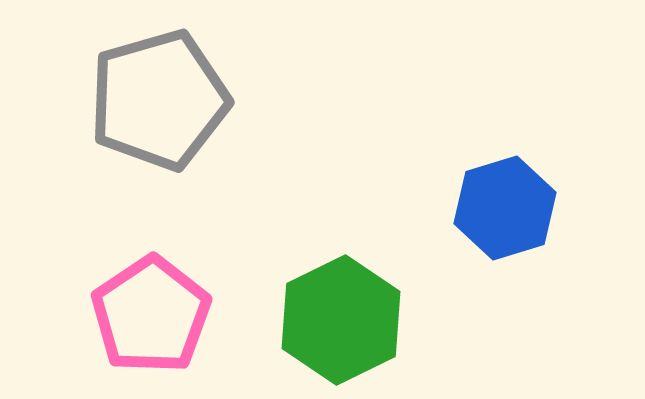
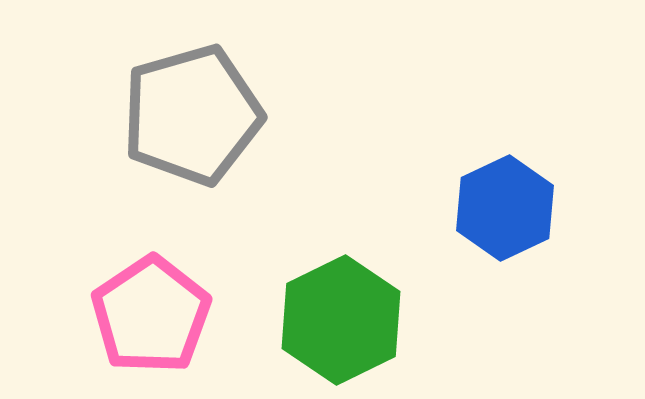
gray pentagon: moved 33 px right, 15 px down
blue hexagon: rotated 8 degrees counterclockwise
